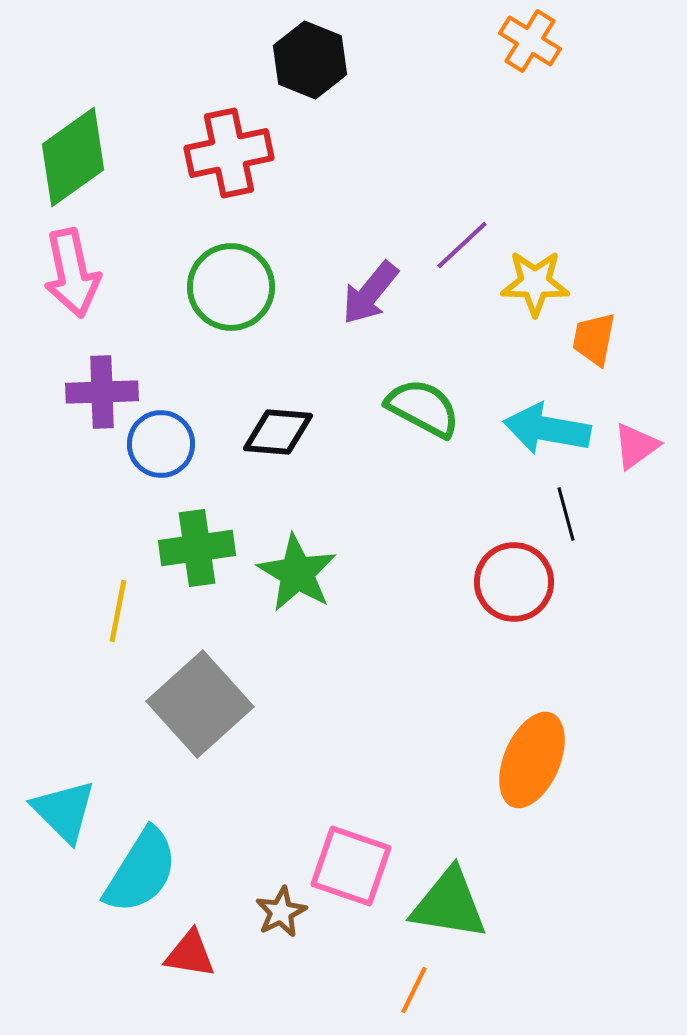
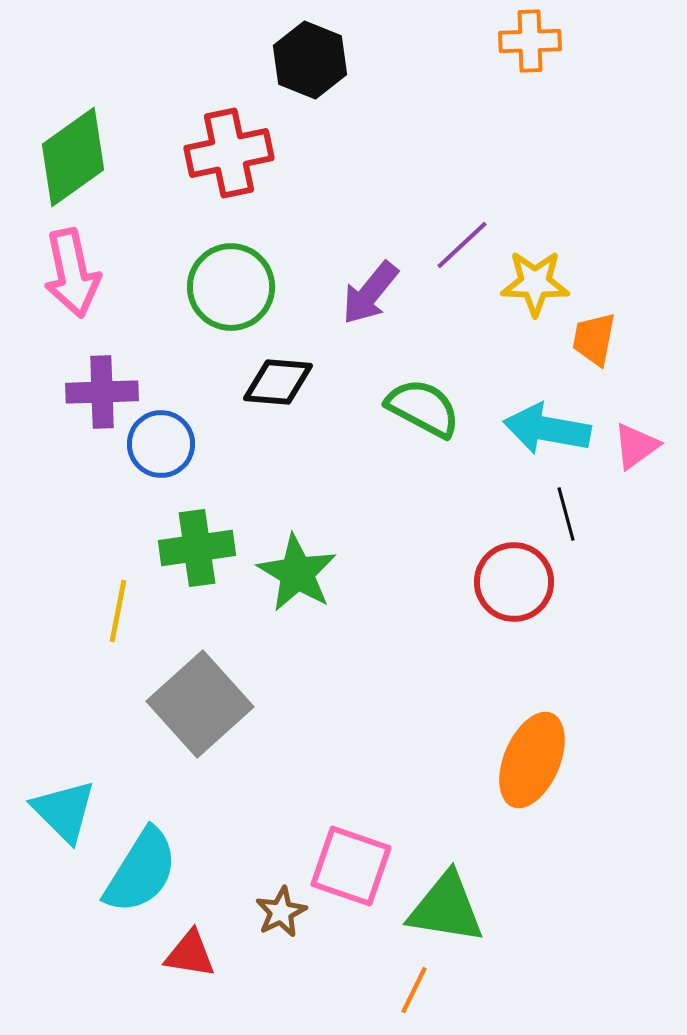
orange cross: rotated 34 degrees counterclockwise
black diamond: moved 50 px up
green triangle: moved 3 px left, 4 px down
